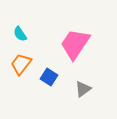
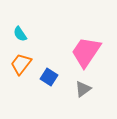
pink trapezoid: moved 11 px right, 8 px down
